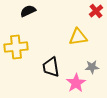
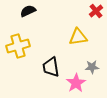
yellow cross: moved 2 px right, 1 px up; rotated 10 degrees counterclockwise
